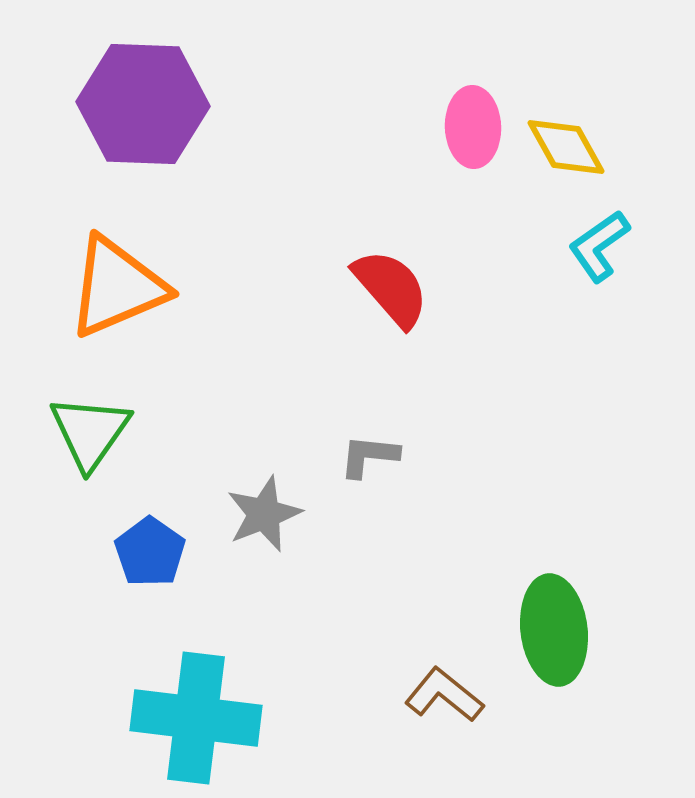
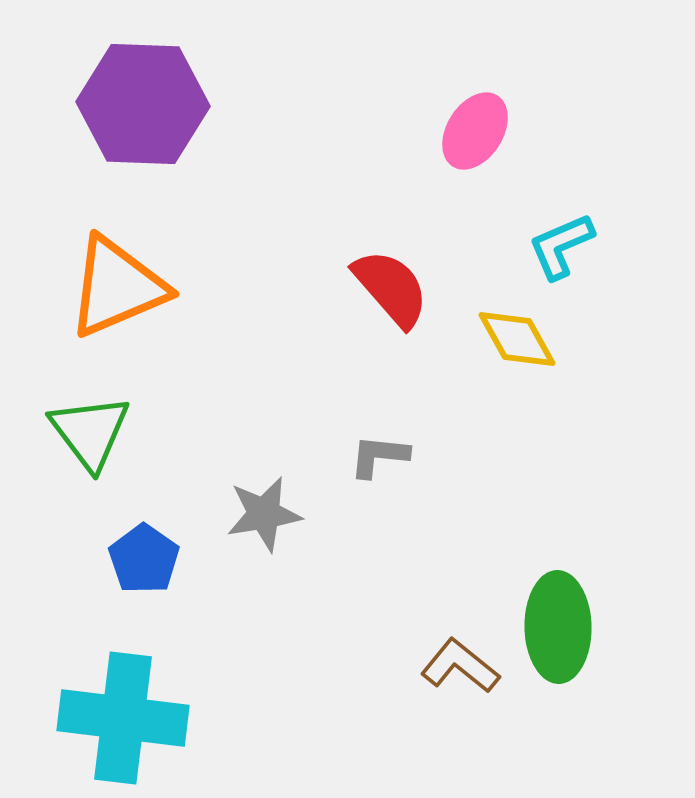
pink ellipse: moved 2 px right, 4 px down; rotated 34 degrees clockwise
yellow diamond: moved 49 px left, 192 px down
cyan L-shape: moved 38 px left; rotated 12 degrees clockwise
green triangle: rotated 12 degrees counterclockwise
gray L-shape: moved 10 px right
gray star: rotated 12 degrees clockwise
blue pentagon: moved 6 px left, 7 px down
green ellipse: moved 4 px right, 3 px up; rotated 6 degrees clockwise
brown L-shape: moved 16 px right, 29 px up
cyan cross: moved 73 px left
